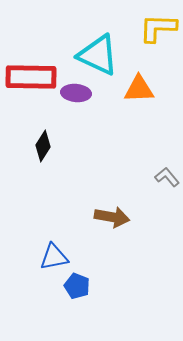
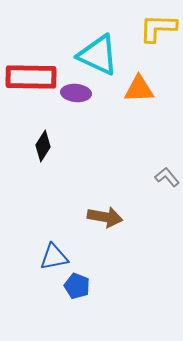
brown arrow: moved 7 px left
